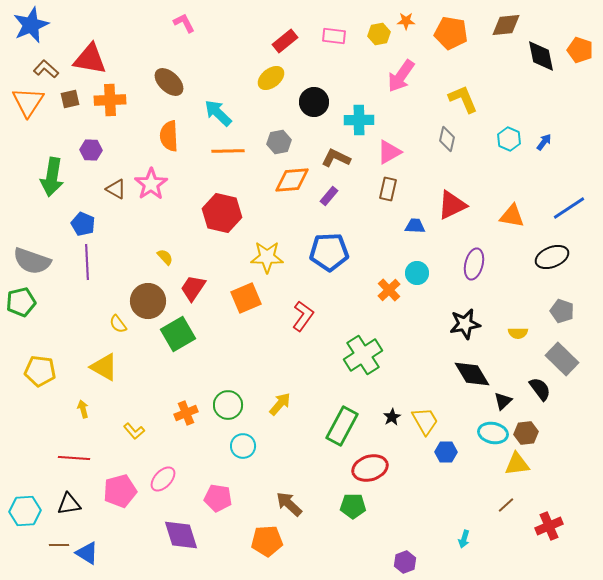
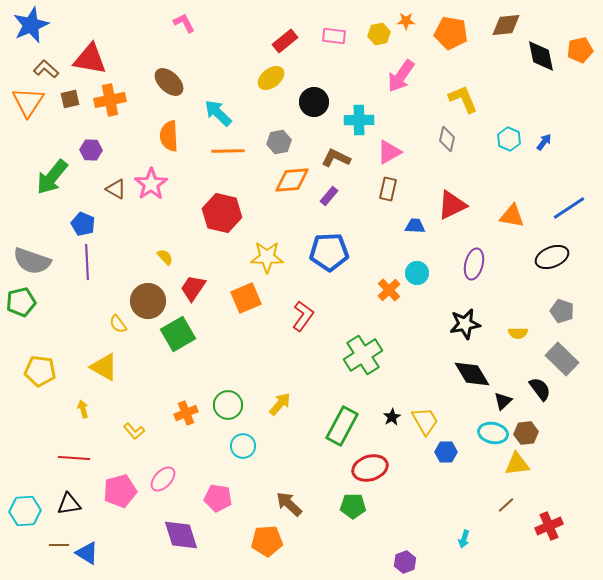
orange pentagon at (580, 50): rotated 30 degrees counterclockwise
orange cross at (110, 100): rotated 8 degrees counterclockwise
green arrow at (52, 177): rotated 30 degrees clockwise
